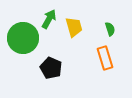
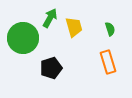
green arrow: moved 1 px right, 1 px up
orange rectangle: moved 3 px right, 4 px down
black pentagon: rotated 30 degrees clockwise
